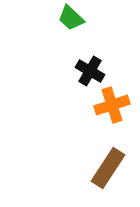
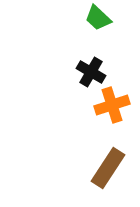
green trapezoid: moved 27 px right
black cross: moved 1 px right, 1 px down
